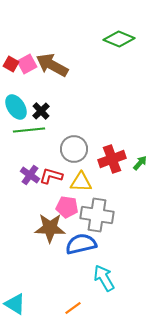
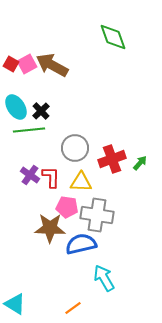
green diamond: moved 6 px left, 2 px up; rotated 48 degrees clockwise
gray circle: moved 1 px right, 1 px up
red L-shape: moved 1 px down; rotated 75 degrees clockwise
